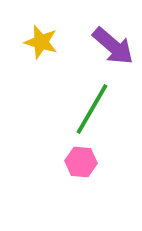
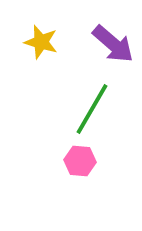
purple arrow: moved 2 px up
pink hexagon: moved 1 px left, 1 px up
